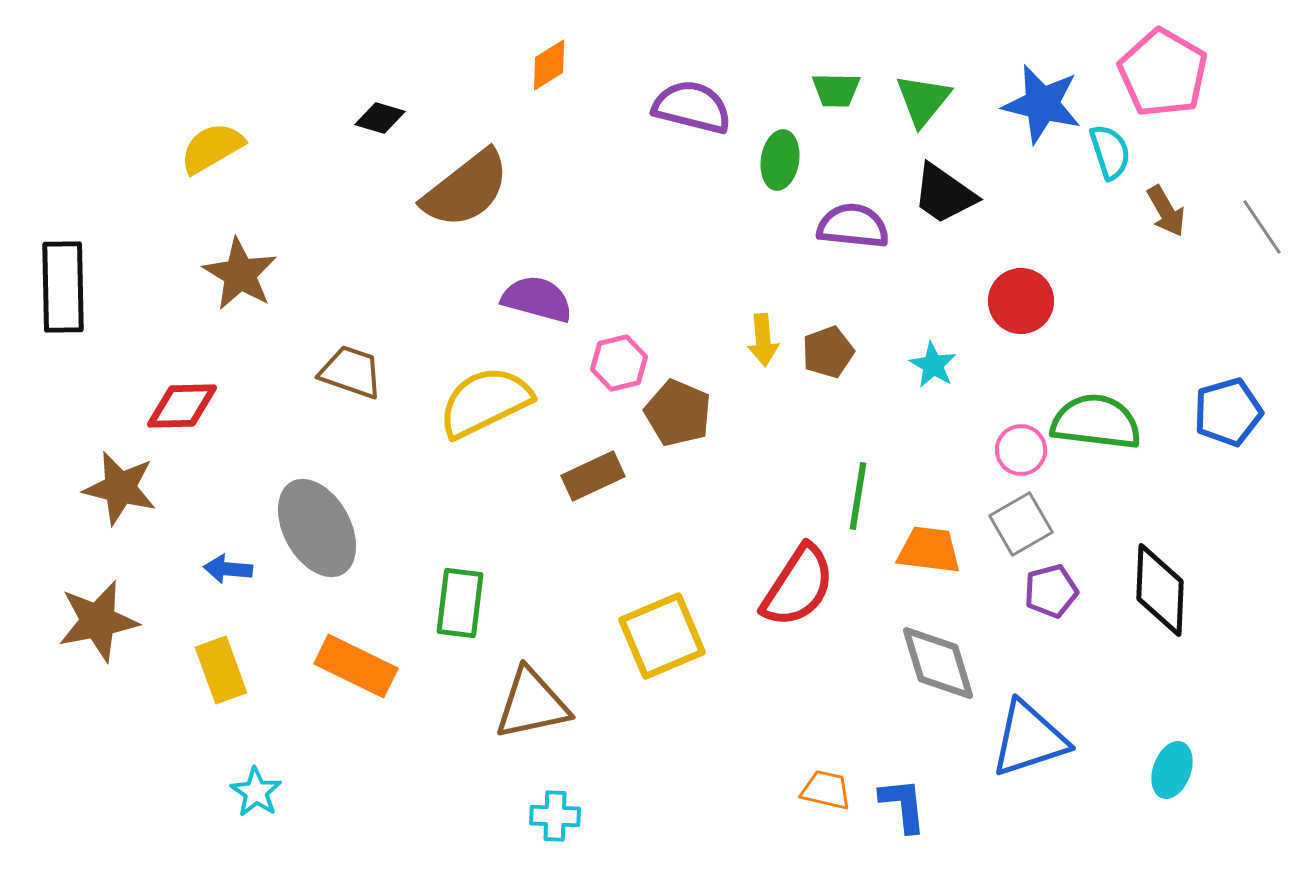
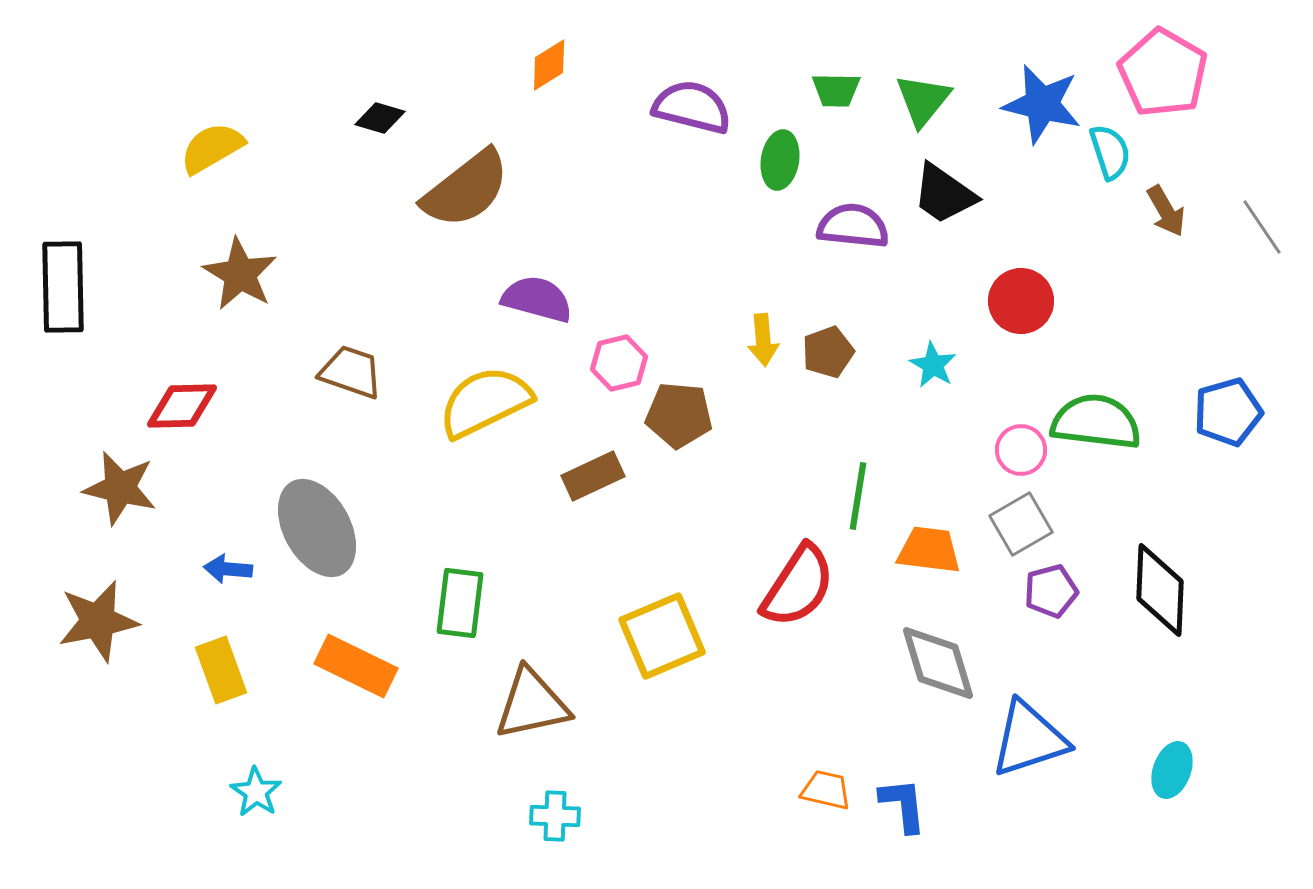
brown pentagon at (678, 413): moved 1 px right, 2 px down; rotated 18 degrees counterclockwise
